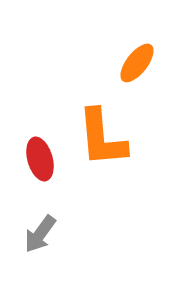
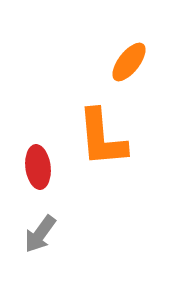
orange ellipse: moved 8 px left, 1 px up
red ellipse: moved 2 px left, 8 px down; rotated 9 degrees clockwise
